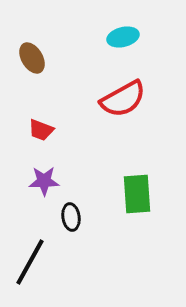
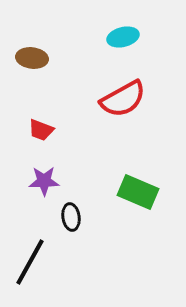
brown ellipse: rotated 52 degrees counterclockwise
green rectangle: moved 1 px right, 2 px up; rotated 63 degrees counterclockwise
